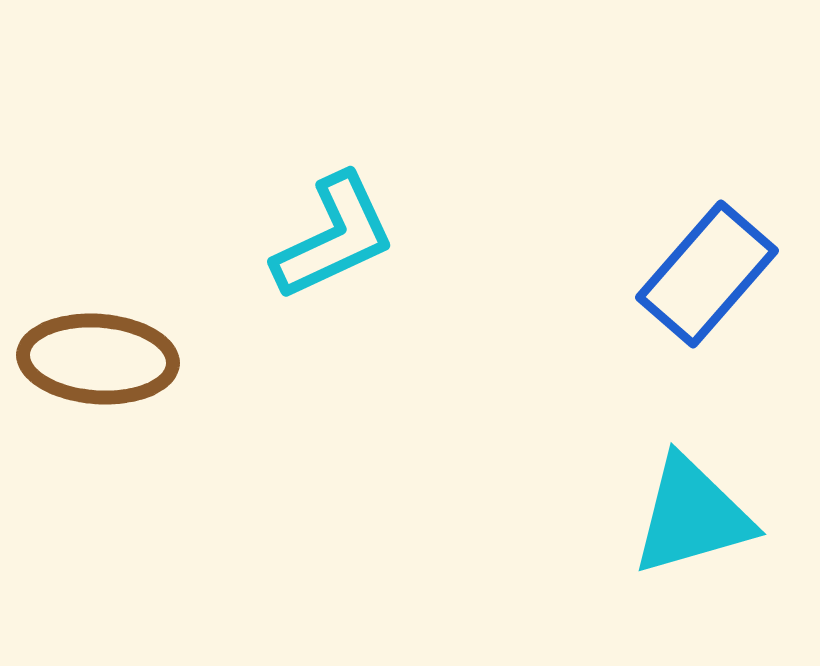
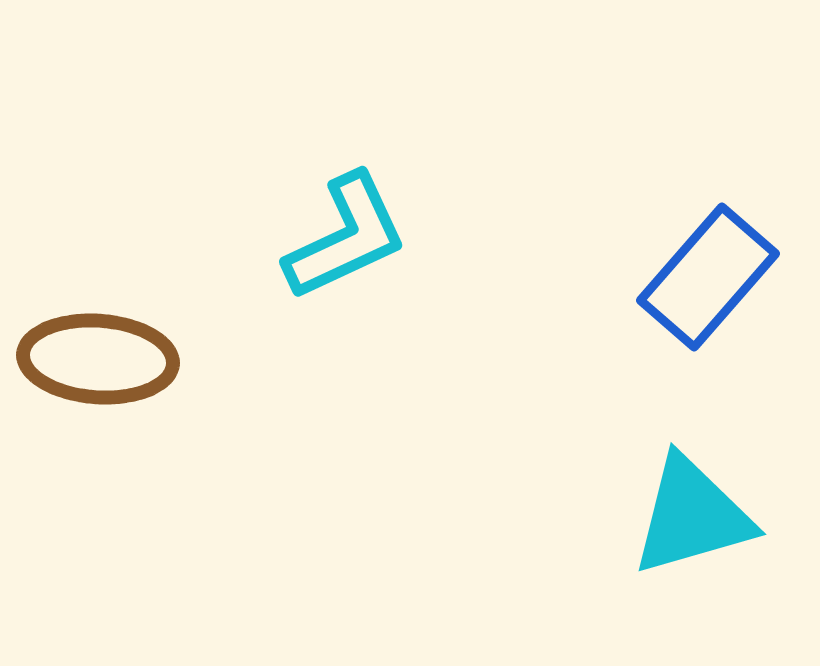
cyan L-shape: moved 12 px right
blue rectangle: moved 1 px right, 3 px down
